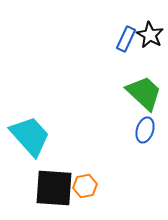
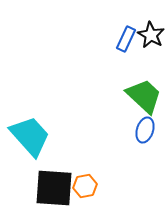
black star: moved 1 px right
green trapezoid: moved 3 px down
